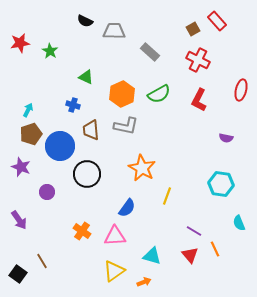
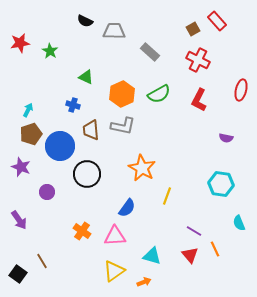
gray L-shape: moved 3 px left
